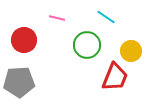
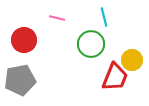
cyan line: moved 2 px left; rotated 42 degrees clockwise
green circle: moved 4 px right, 1 px up
yellow circle: moved 1 px right, 9 px down
gray pentagon: moved 1 px right, 2 px up; rotated 8 degrees counterclockwise
